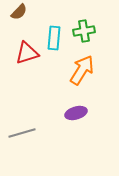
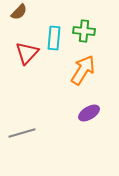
green cross: rotated 15 degrees clockwise
red triangle: rotated 30 degrees counterclockwise
orange arrow: moved 1 px right
purple ellipse: moved 13 px right; rotated 15 degrees counterclockwise
